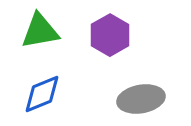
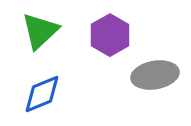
green triangle: rotated 33 degrees counterclockwise
gray ellipse: moved 14 px right, 24 px up
